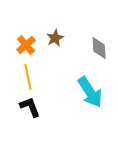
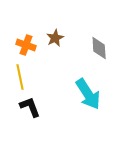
orange cross: rotated 30 degrees counterclockwise
yellow line: moved 8 px left
cyan arrow: moved 2 px left, 2 px down
